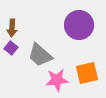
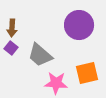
pink star: moved 1 px left, 3 px down; rotated 10 degrees clockwise
